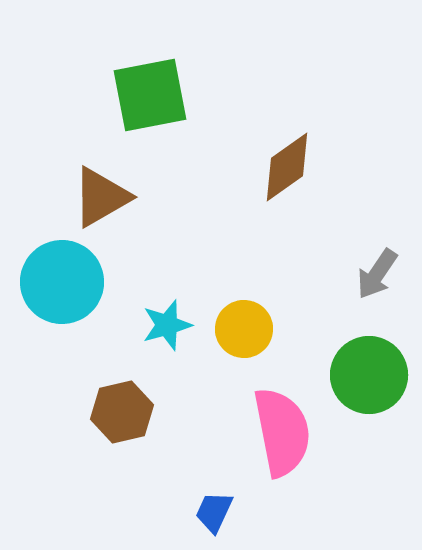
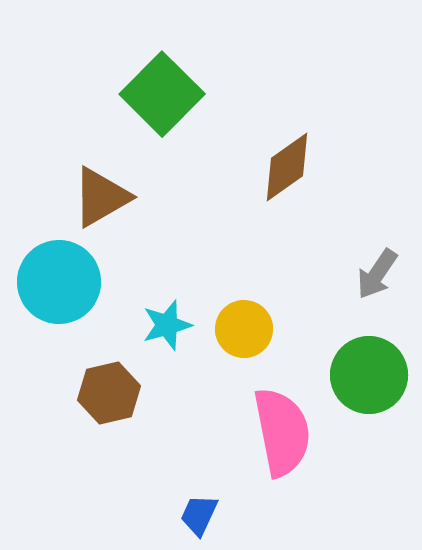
green square: moved 12 px right, 1 px up; rotated 34 degrees counterclockwise
cyan circle: moved 3 px left
brown hexagon: moved 13 px left, 19 px up
blue trapezoid: moved 15 px left, 3 px down
